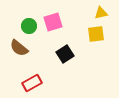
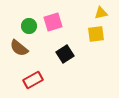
red rectangle: moved 1 px right, 3 px up
